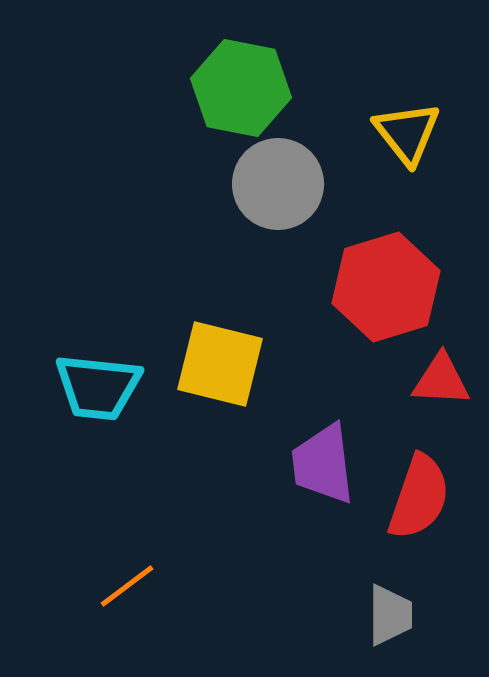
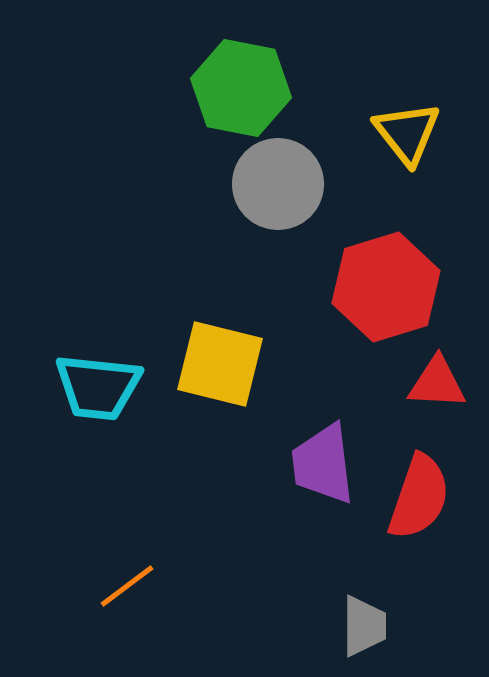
red triangle: moved 4 px left, 3 px down
gray trapezoid: moved 26 px left, 11 px down
